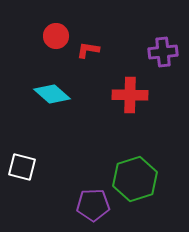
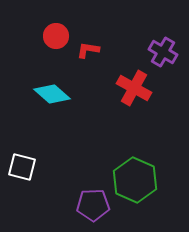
purple cross: rotated 36 degrees clockwise
red cross: moved 4 px right, 7 px up; rotated 28 degrees clockwise
green hexagon: moved 1 px down; rotated 18 degrees counterclockwise
